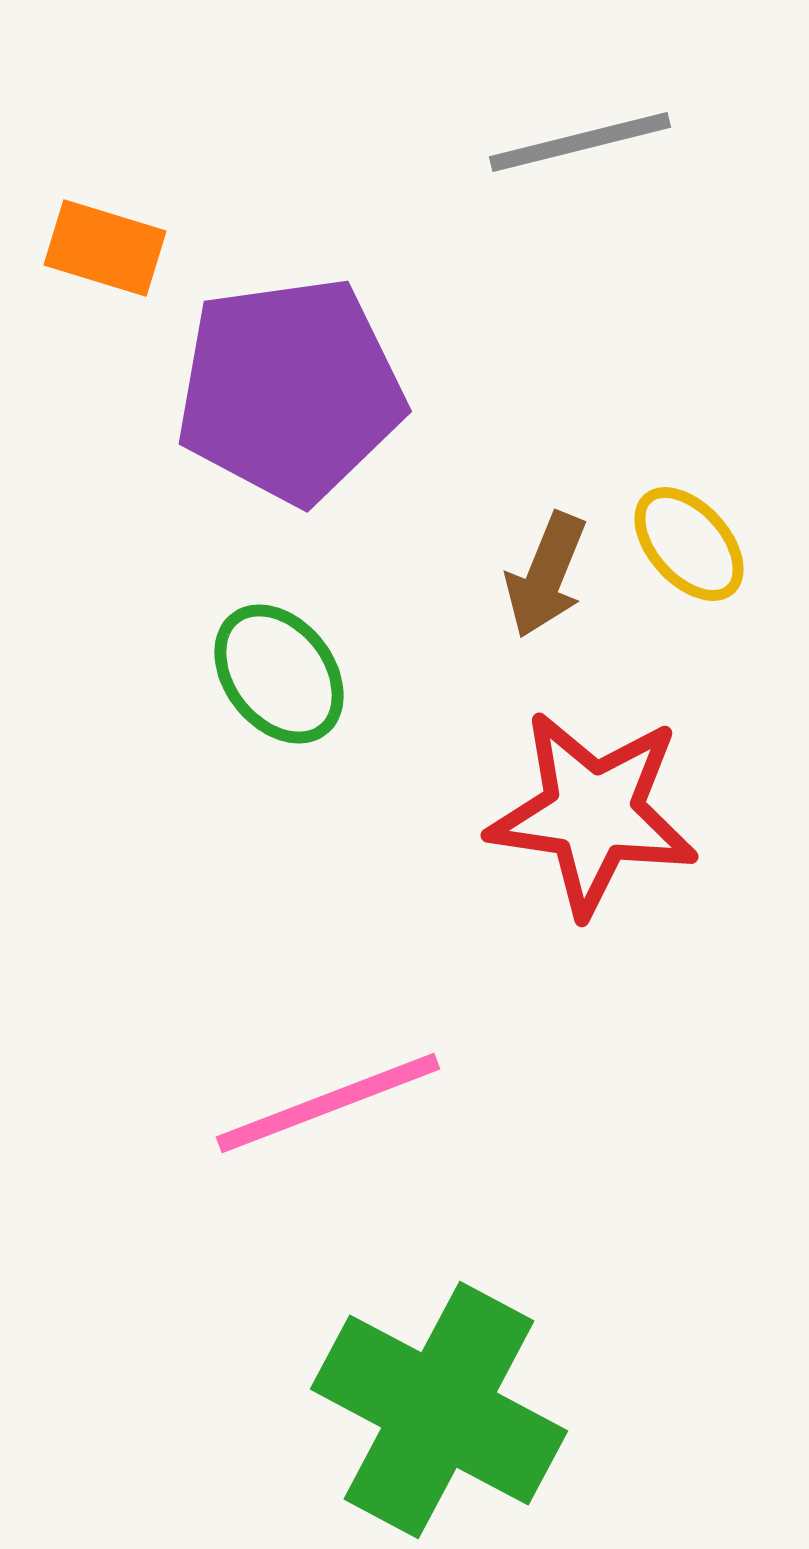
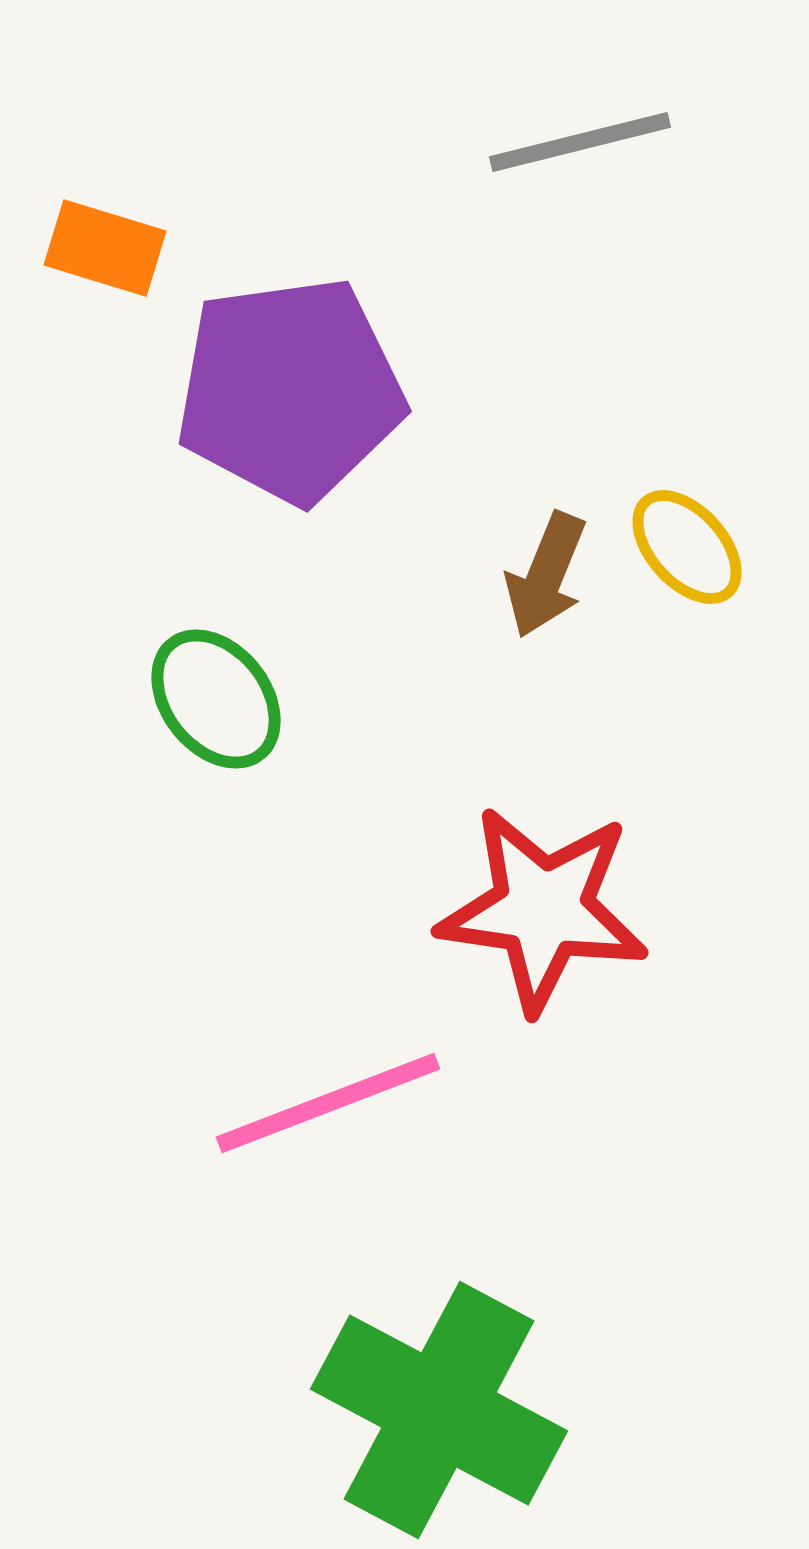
yellow ellipse: moved 2 px left, 3 px down
green ellipse: moved 63 px left, 25 px down
red star: moved 50 px left, 96 px down
